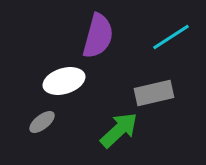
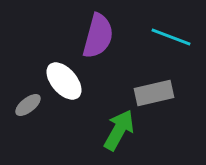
cyan line: rotated 54 degrees clockwise
white ellipse: rotated 66 degrees clockwise
gray ellipse: moved 14 px left, 17 px up
green arrow: rotated 18 degrees counterclockwise
